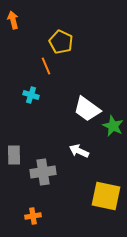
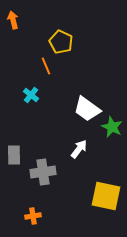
cyan cross: rotated 21 degrees clockwise
green star: moved 1 px left, 1 px down
white arrow: moved 2 px up; rotated 102 degrees clockwise
